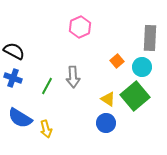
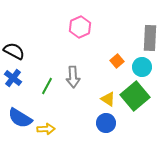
blue cross: rotated 18 degrees clockwise
yellow arrow: rotated 78 degrees counterclockwise
